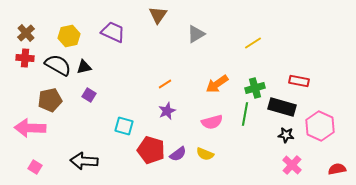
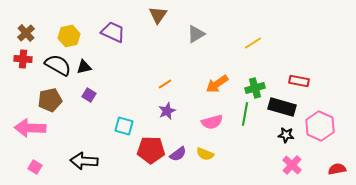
red cross: moved 2 px left, 1 px down
red pentagon: rotated 16 degrees counterclockwise
